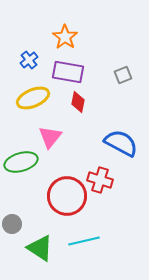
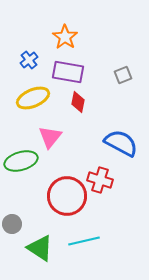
green ellipse: moved 1 px up
